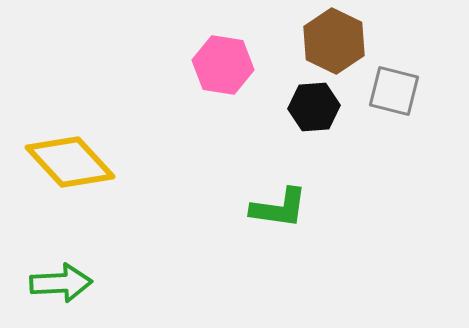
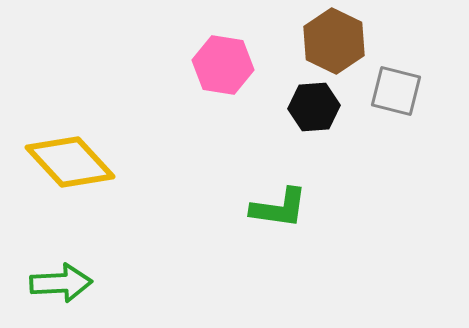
gray square: moved 2 px right
